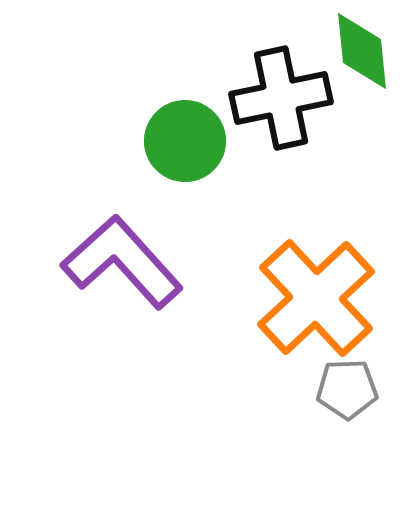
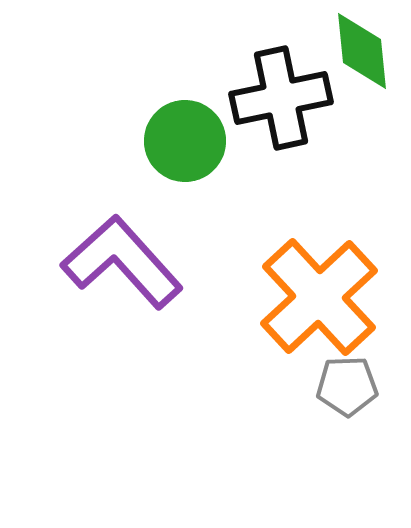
orange cross: moved 3 px right, 1 px up
gray pentagon: moved 3 px up
